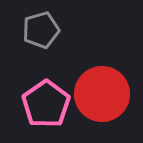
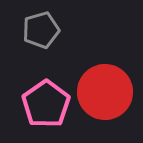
red circle: moved 3 px right, 2 px up
